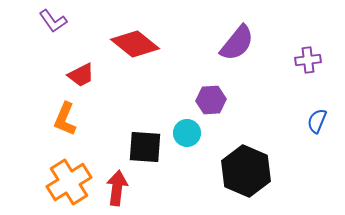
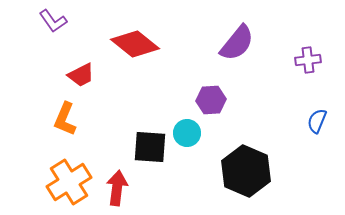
black square: moved 5 px right
